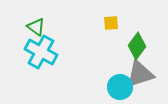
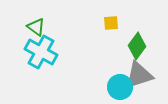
gray triangle: moved 1 px left, 1 px down
